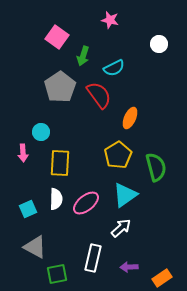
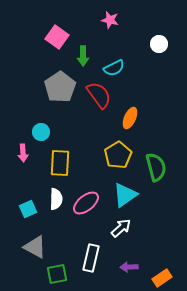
green arrow: rotated 18 degrees counterclockwise
white rectangle: moved 2 px left
